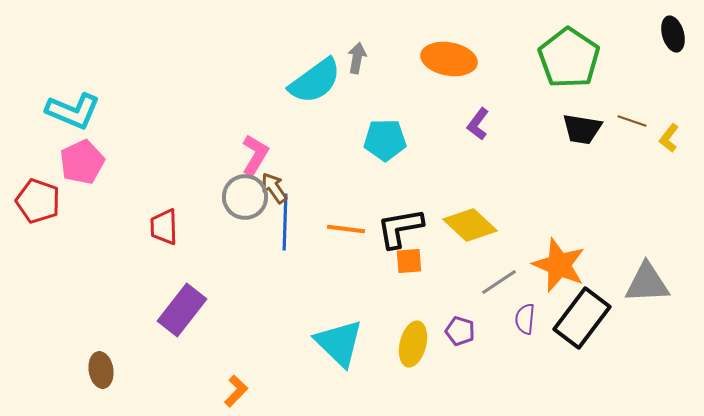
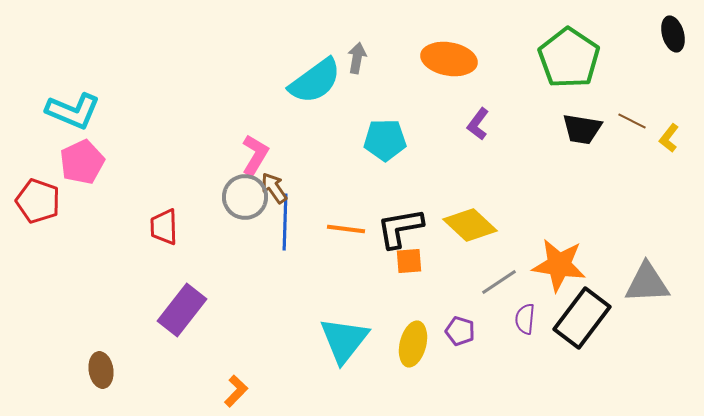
brown line: rotated 8 degrees clockwise
orange star: rotated 14 degrees counterclockwise
cyan triangle: moved 5 px right, 3 px up; rotated 24 degrees clockwise
